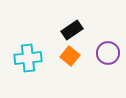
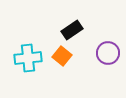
orange square: moved 8 px left
